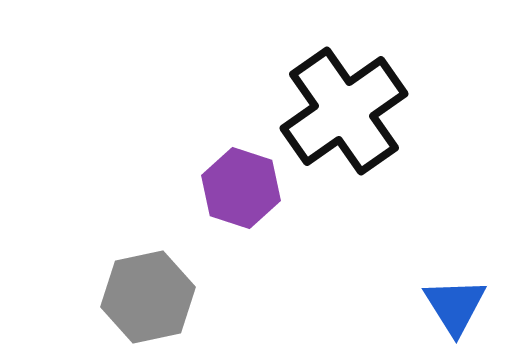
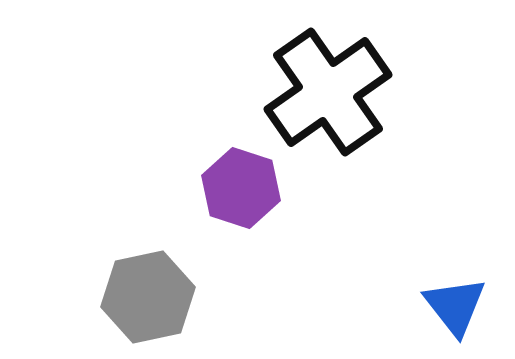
black cross: moved 16 px left, 19 px up
blue triangle: rotated 6 degrees counterclockwise
